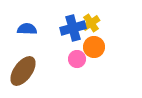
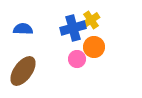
yellow cross: moved 3 px up
blue semicircle: moved 4 px left
